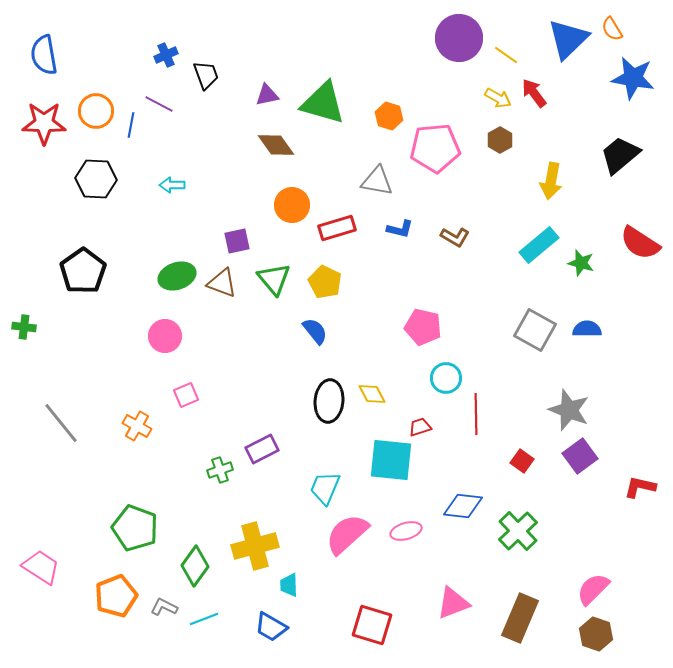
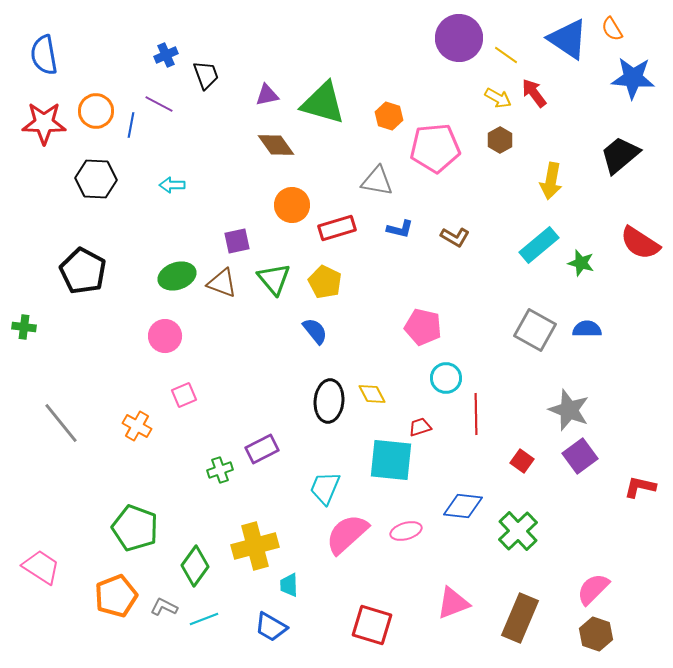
blue triangle at (568, 39): rotated 42 degrees counterclockwise
blue star at (633, 78): rotated 6 degrees counterclockwise
black pentagon at (83, 271): rotated 9 degrees counterclockwise
pink square at (186, 395): moved 2 px left
